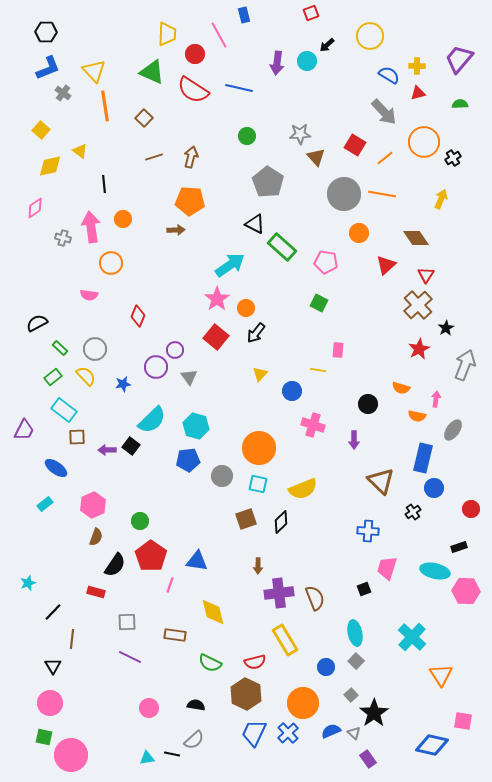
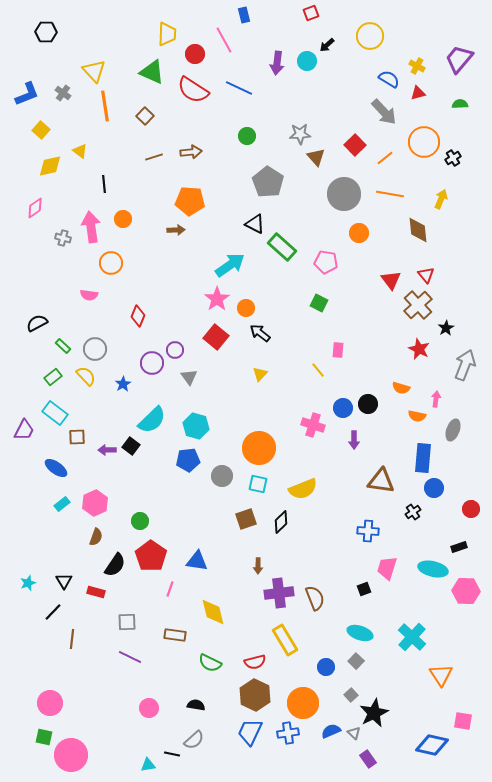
pink line at (219, 35): moved 5 px right, 5 px down
yellow cross at (417, 66): rotated 28 degrees clockwise
blue L-shape at (48, 68): moved 21 px left, 26 px down
blue semicircle at (389, 75): moved 4 px down
blue line at (239, 88): rotated 12 degrees clockwise
brown square at (144, 118): moved 1 px right, 2 px up
red square at (355, 145): rotated 15 degrees clockwise
brown arrow at (191, 157): moved 5 px up; rotated 70 degrees clockwise
orange line at (382, 194): moved 8 px right
brown diamond at (416, 238): moved 2 px right, 8 px up; rotated 28 degrees clockwise
red triangle at (386, 265): moved 5 px right, 15 px down; rotated 25 degrees counterclockwise
red triangle at (426, 275): rotated 12 degrees counterclockwise
black arrow at (256, 333): moved 4 px right; rotated 90 degrees clockwise
green rectangle at (60, 348): moved 3 px right, 2 px up
red star at (419, 349): rotated 20 degrees counterclockwise
purple circle at (156, 367): moved 4 px left, 4 px up
yellow line at (318, 370): rotated 42 degrees clockwise
blue star at (123, 384): rotated 21 degrees counterclockwise
blue circle at (292, 391): moved 51 px right, 17 px down
cyan rectangle at (64, 410): moved 9 px left, 3 px down
gray ellipse at (453, 430): rotated 15 degrees counterclockwise
blue rectangle at (423, 458): rotated 8 degrees counterclockwise
brown triangle at (381, 481): rotated 36 degrees counterclockwise
cyan rectangle at (45, 504): moved 17 px right
pink hexagon at (93, 505): moved 2 px right, 2 px up
cyan ellipse at (435, 571): moved 2 px left, 2 px up
pink line at (170, 585): moved 4 px down
cyan ellipse at (355, 633): moved 5 px right; rotated 60 degrees counterclockwise
black triangle at (53, 666): moved 11 px right, 85 px up
brown hexagon at (246, 694): moved 9 px right, 1 px down
black star at (374, 713): rotated 8 degrees clockwise
blue trapezoid at (254, 733): moved 4 px left, 1 px up
blue cross at (288, 733): rotated 35 degrees clockwise
cyan triangle at (147, 758): moved 1 px right, 7 px down
